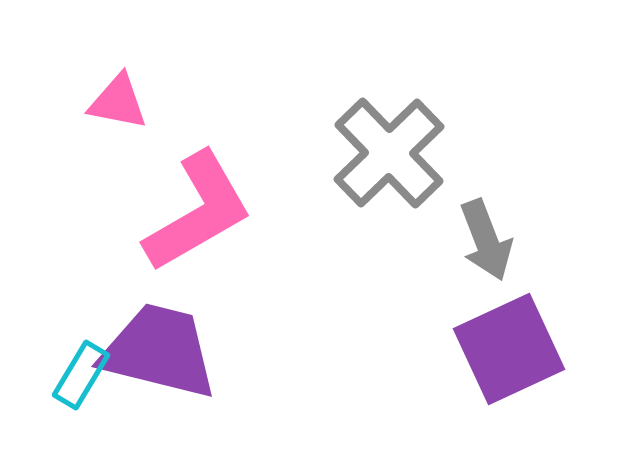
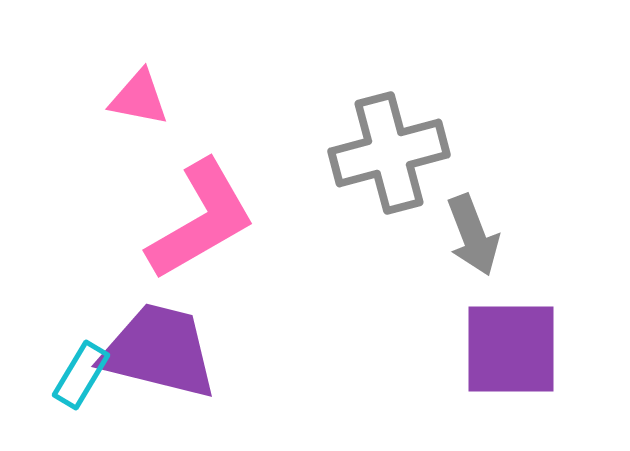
pink triangle: moved 21 px right, 4 px up
gray cross: rotated 29 degrees clockwise
pink L-shape: moved 3 px right, 8 px down
gray arrow: moved 13 px left, 5 px up
purple square: moved 2 px right; rotated 25 degrees clockwise
